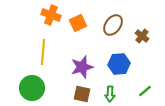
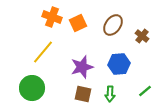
orange cross: moved 1 px right, 2 px down
yellow line: rotated 35 degrees clockwise
brown square: moved 1 px right
